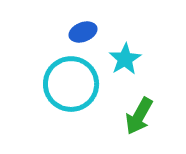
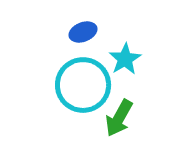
cyan circle: moved 12 px right, 1 px down
green arrow: moved 20 px left, 2 px down
